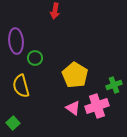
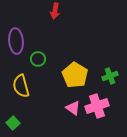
green circle: moved 3 px right, 1 px down
green cross: moved 4 px left, 9 px up
